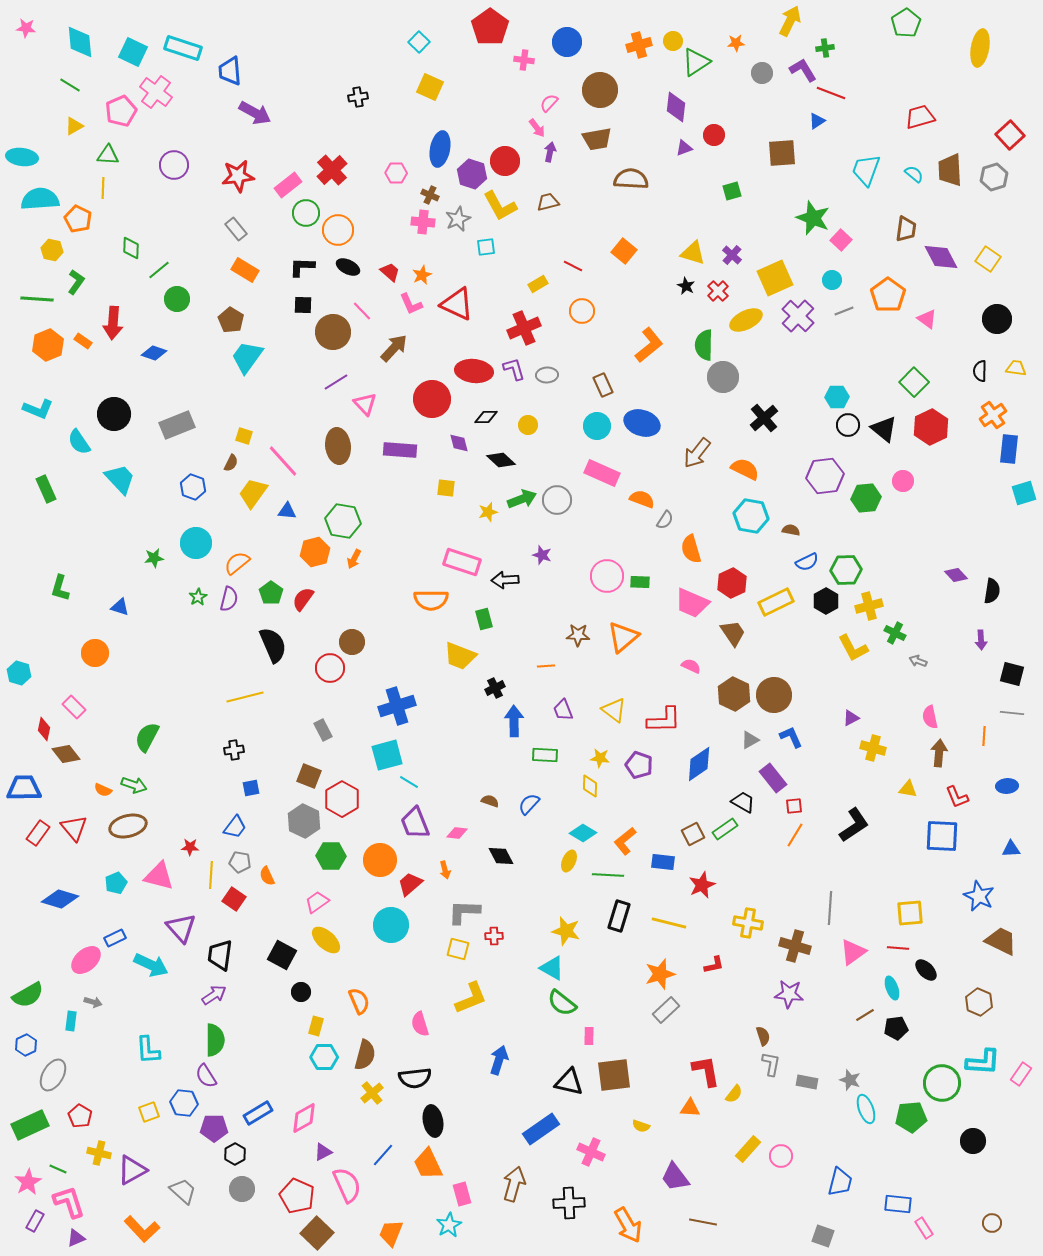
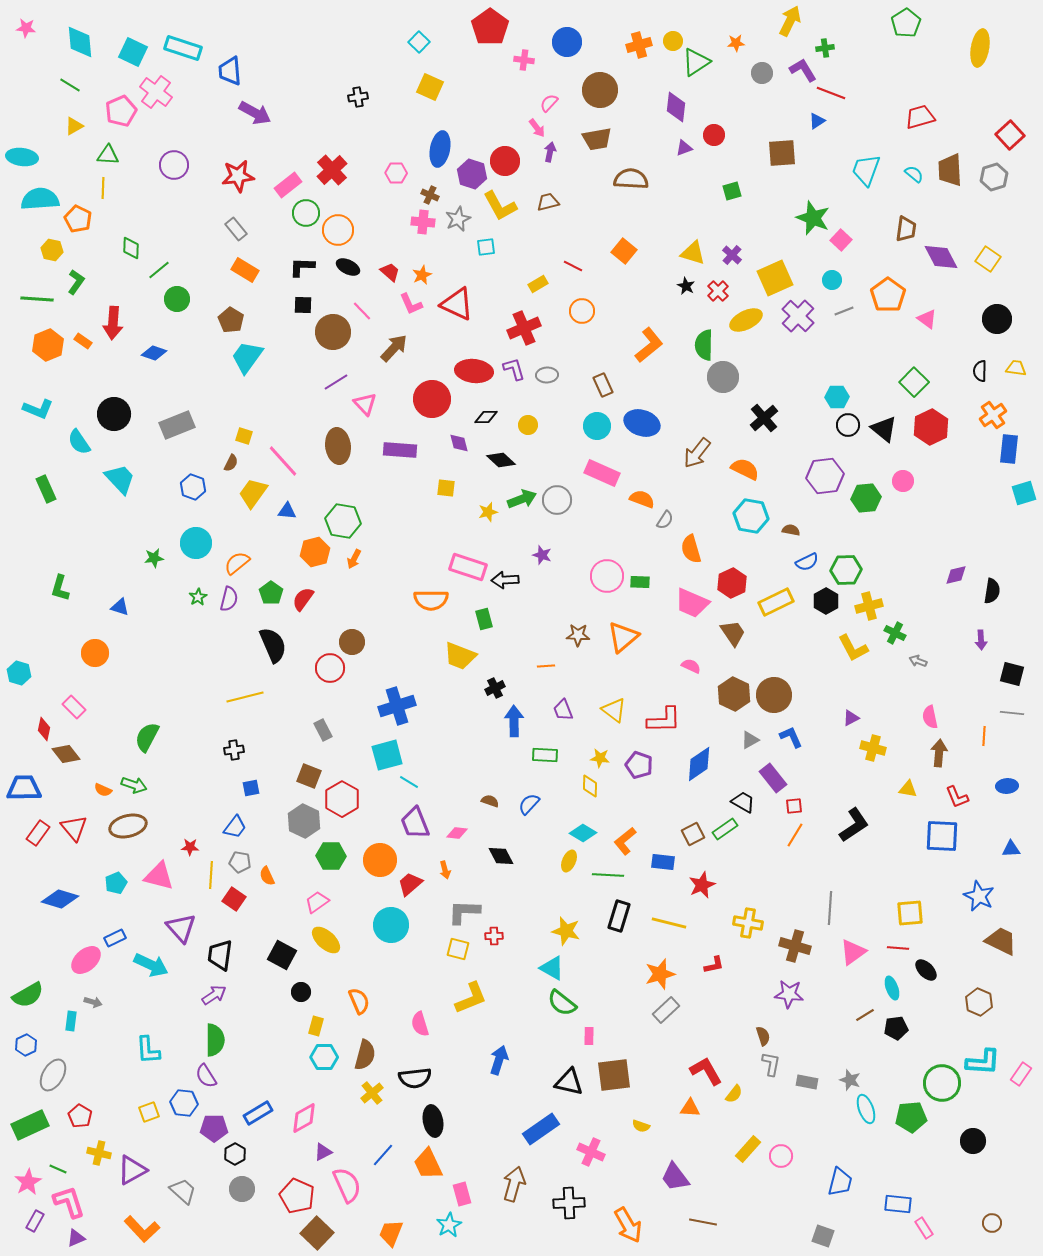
pink rectangle at (462, 562): moved 6 px right, 5 px down
purple diamond at (956, 575): rotated 60 degrees counterclockwise
red L-shape at (706, 1071): rotated 20 degrees counterclockwise
